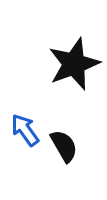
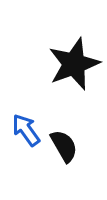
blue arrow: moved 1 px right
